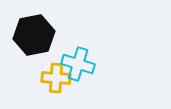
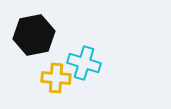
cyan cross: moved 6 px right, 1 px up
